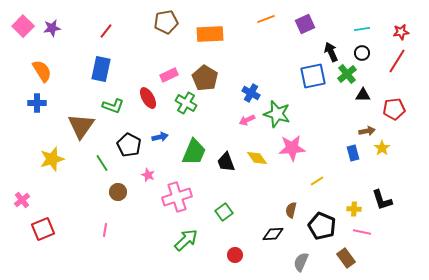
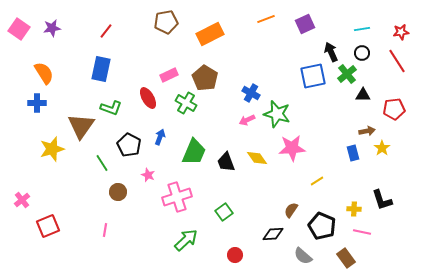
pink square at (23, 26): moved 4 px left, 3 px down; rotated 10 degrees counterclockwise
orange rectangle at (210, 34): rotated 24 degrees counterclockwise
red line at (397, 61): rotated 65 degrees counterclockwise
orange semicircle at (42, 71): moved 2 px right, 2 px down
green L-shape at (113, 106): moved 2 px left, 2 px down
blue arrow at (160, 137): rotated 56 degrees counterclockwise
yellow star at (52, 159): moved 10 px up
brown semicircle at (291, 210): rotated 21 degrees clockwise
red square at (43, 229): moved 5 px right, 3 px up
gray semicircle at (301, 262): moved 2 px right, 6 px up; rotated 72 degrees counterclockwise
